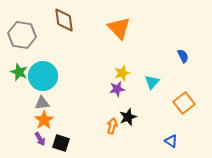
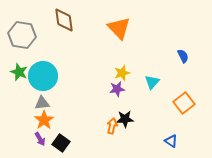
black star: moved 3 px left, 2 px down; rotated 18 degrees clockwise
black square: rotated 18 degrees clockwise
